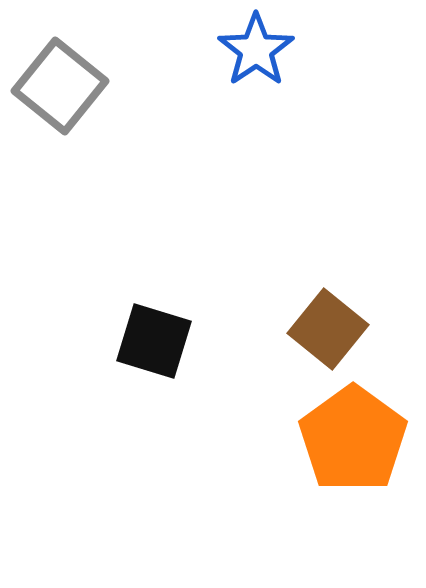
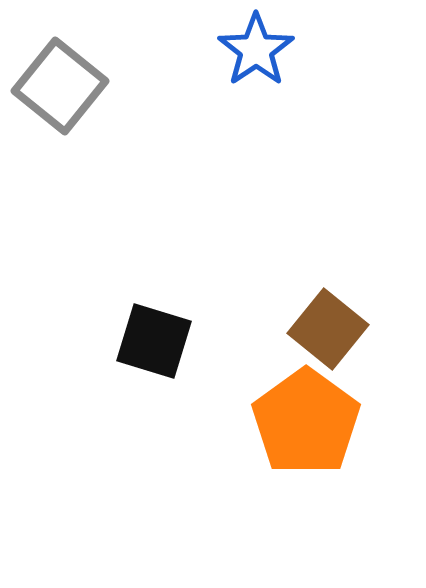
orange pentagon: moved 47 px left, 17 px up
